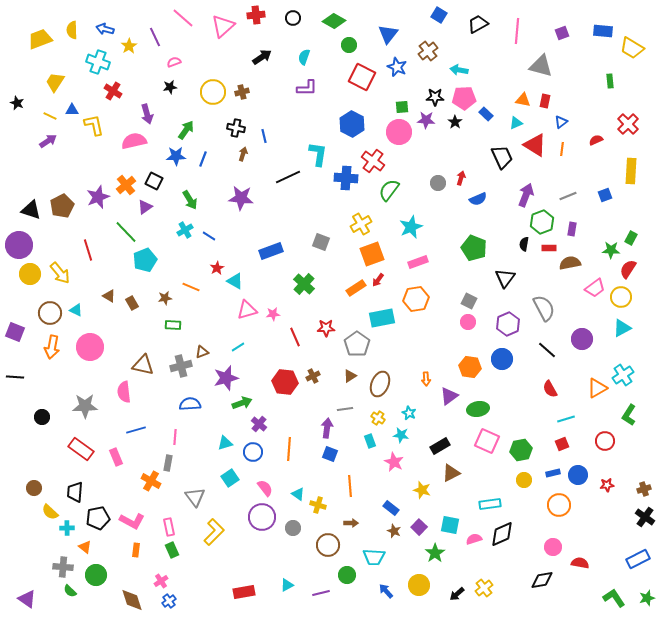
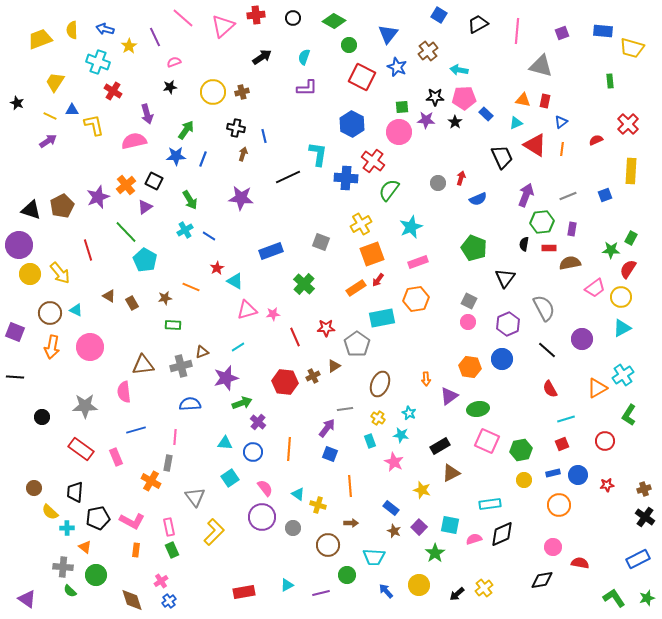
yellow trapezoid at (632, 48): rotated 15 degrees counterclockwise
green hexagon at (542, 222): rotated 15 degrees clockwise
cyan pentagon at (145, 260): rotated 20 degrees counterclockwise
brown triangle at (143, 365): rotated 20 degrees counterclockwise
brown triangle at (350, 376): moved 16 px left, 10 px up
purple cross at (259, 424): moved 1 px left, 2 px up
purple arrow at (327, 428): rotated 30 degrees clockwise
cyan triangle at (225, 443): rotated 21 degrees clockwise
